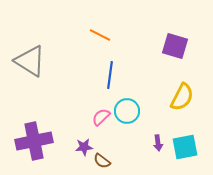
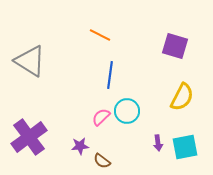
purple cross: moved 5 px left, 4 px up; rotated 24 degrees counterclockwise
purple star: moved 4 px left, 1 px up
